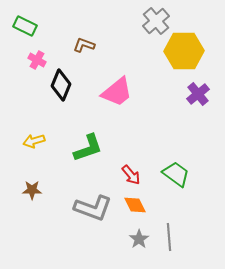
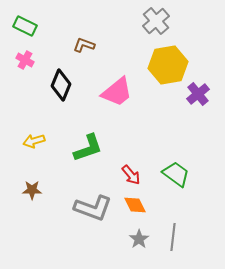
yellow hexagon: moved 16 px left, 14 px down; rotated 9 degrees counterclockwise
pink cross: moved 12 px left
gray line: moved 4 px right; rotated 12 degrees clockwise
